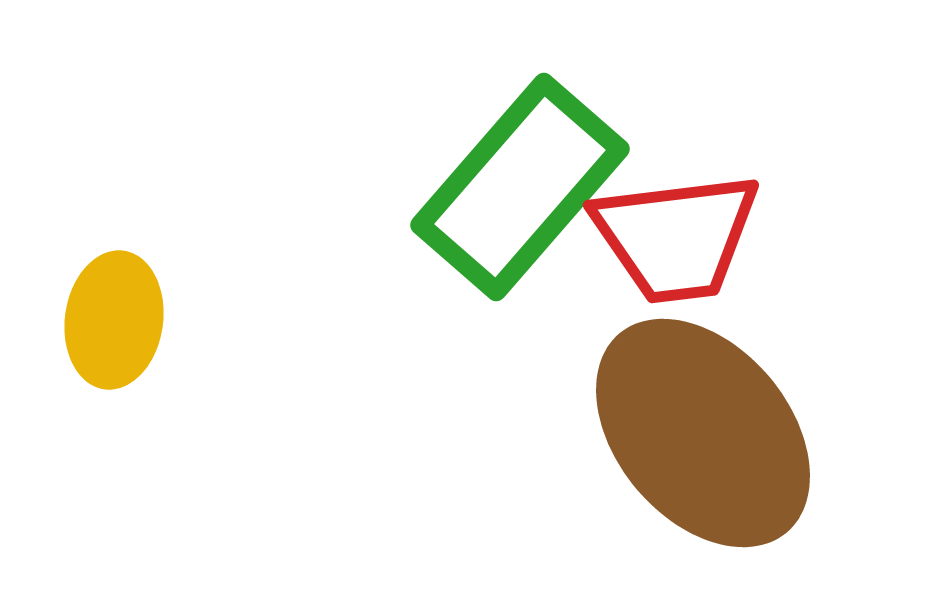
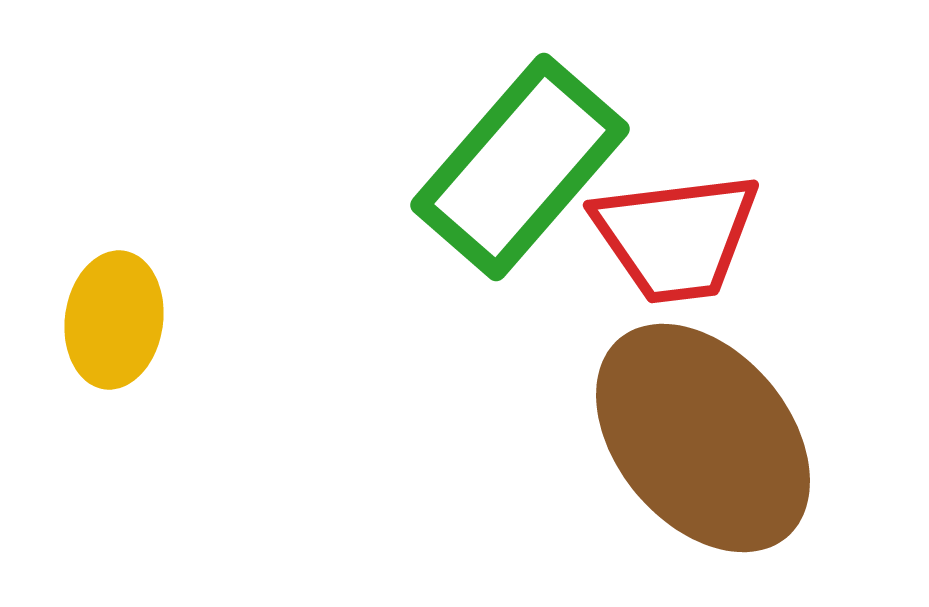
green rectangle: moved 20 px up
brown ellipse: moved 5 px down
